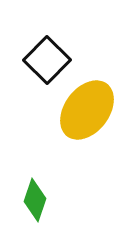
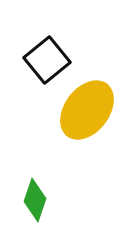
black square: rotated 6 degrees clockwise
